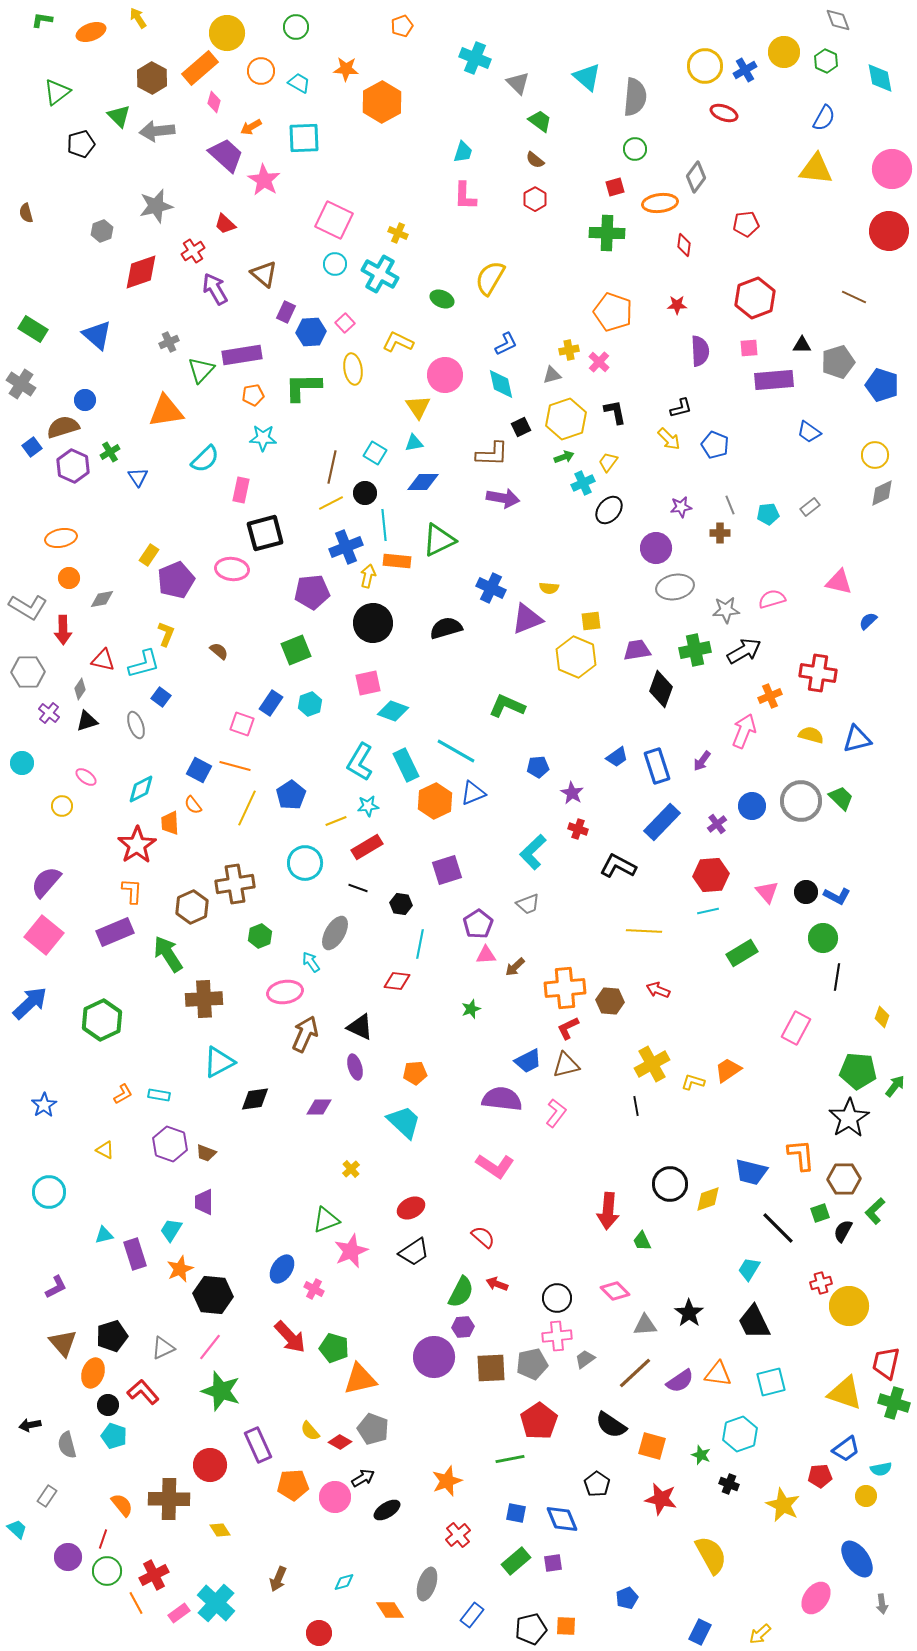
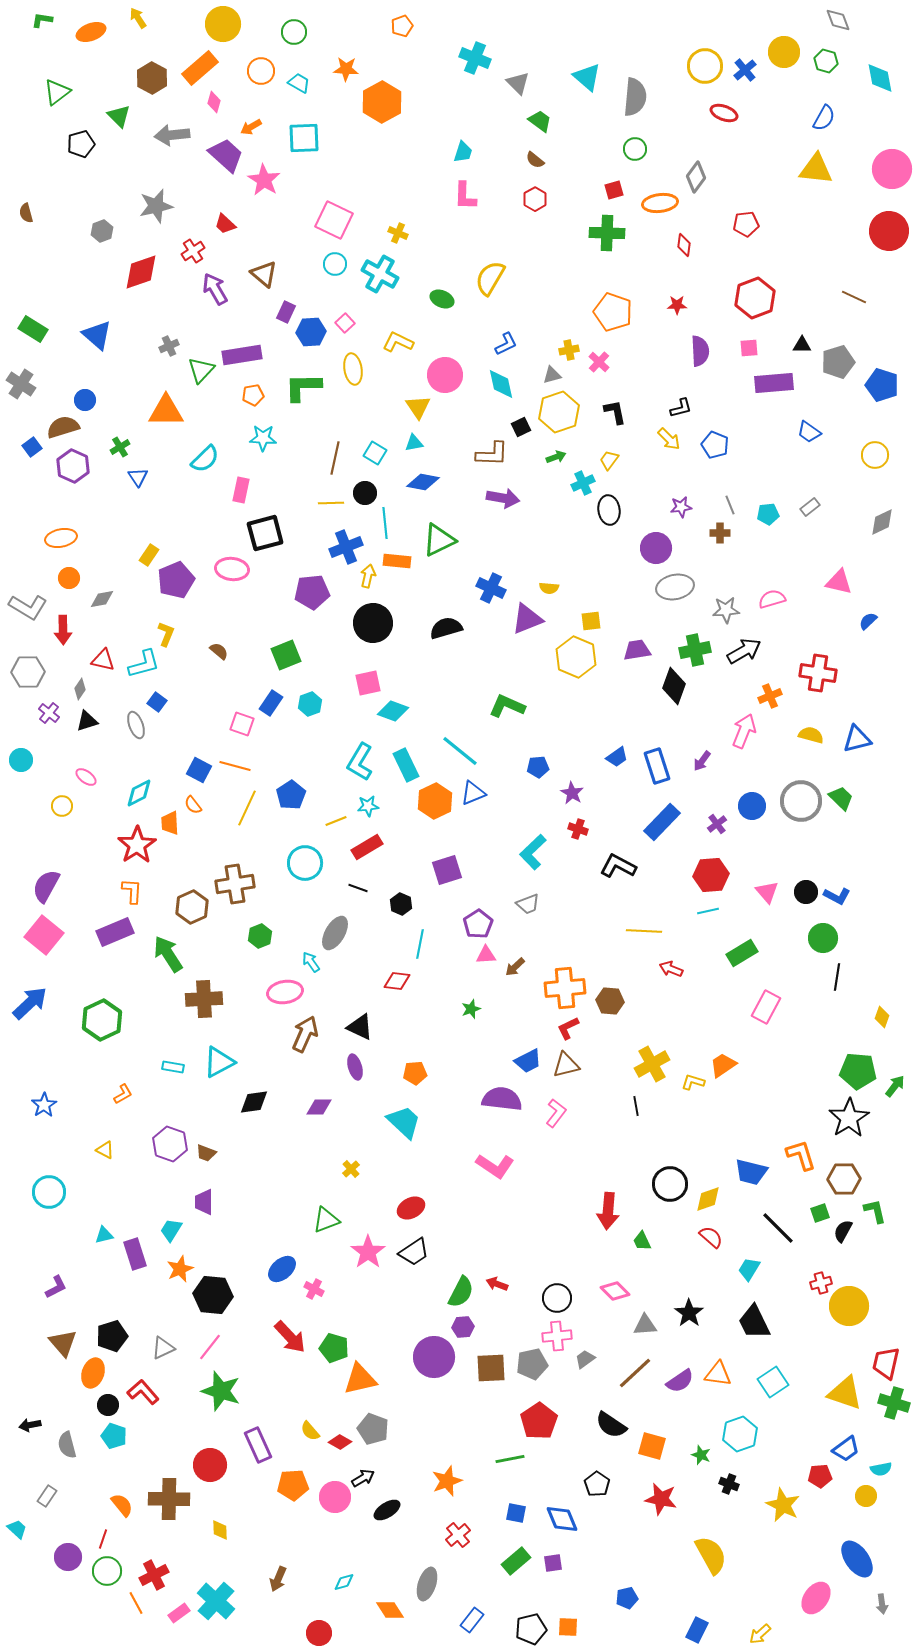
green circle at (296, 27): moved 2 px left, 5 px down
yellow circle at (227, 33): moved 4 px left, 9 px up
green hexagon at (826, 61): rotated 10 degrees counterclockwise
blue cross at (745, 70): rotated 10 degrees counterclockwise
gray arrow at (157, 131): moved 15 px right, 4 px down
red square at (615, 187): moved 1 px left, 3 px down
gray cross at (169, 342): moved 4 px down
purple rectangle at (774, 380): moved 3 px down
orange triangle at (166, 411): rotated 9 degrees clockwise
yellow hexagon at (566, 419): moved 7 px left, 7 px up
green cross at (110, 452): moved 10 px right, 5 px up
green arrow at (564, 457): moved 8 px left
yellow trapezoid at (608, 462): moved 1 px right, 2 px up
brown line at (332, 467): moved 3 px right, 9 px up
blue diamond at (423, 482): rotated 12 degrees clockwise
gray diamond at (882, 493): moved 29 px down
yellow line at (331, 503): rotated 25 degrees clockwise
black ellipse at (609, 510): rotated 48 degrees counterclockwise
cyan line at (384, 525): moved 1 px right, 2 px up
green square at (296, 650): moved 10 px left, 5 px down
black diamond at (661, 689): moved 13 px right, 3 px up
blue square at (161, 697): moved 4 px left, 5 px down
cyan line at (456, 751): moved 4 px right; rotated 9 degrees clockwise
cyan circle at (22, 763): moved 1 px left, 3 px up
cyan diamond at (141, 789): moved 2 px left, 4 px down
purple semicircle at (46, 882): moved 4 px down; rotated 12 degrees counterclockwise
black hexagon at (401, 904): rotated 15 degrees clockwise
red arrow at (658, 990): moved 13 px right, 21 px up
pink rectangle at (796, 1028): moved 30 px left, 21 px up
orange trapezoid at (728, 1070): moved 5 px left, 5 px up
cyan rectangle at (159, 1095): moved 14 px right, 28 px up
black diamond at (255, 1099): moved 1 px left, 3 px down
orange L-shape at (801, 1155): rotated 12 degrees counterclockwise
green L-shape at (875, 1211): rotated 120 degrees clockwise
red semicircle at (483, 1237): moved 228 px right
pink star at (351, 1251): moved 17 px right, 1 px down; rotated 12 degrees counterclockwise
blue ellipse at (282, 1269): rotated 16 degrees clockwise
cyan square at (771, 1382): moved 2 px right; rotated 20 degrees counterclockwise
yellow diamond at (220, 1530): rotated 30 degrees clockwise
blue pentagon at (627, 1598): rotated 10 degrees clockwise
cyan cross at (216, 1603): moved 2 px up
blue rectangle at (472, 1615): moved 5 px down
orange square at (566, 1626): moved 2 px right, 1 px down
blue rectangle at (700, 1632): moved 3 px left, 2 px up
